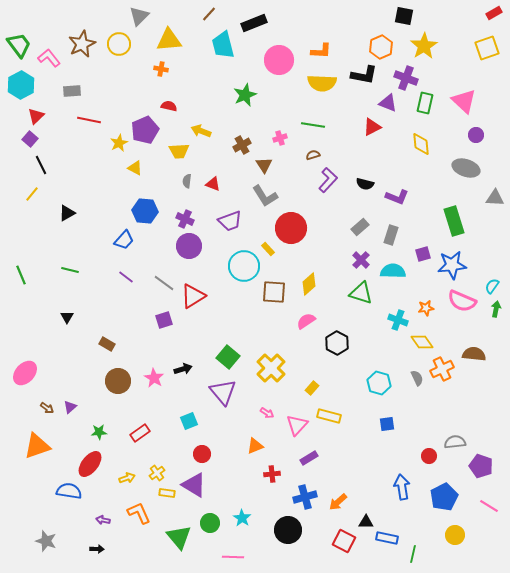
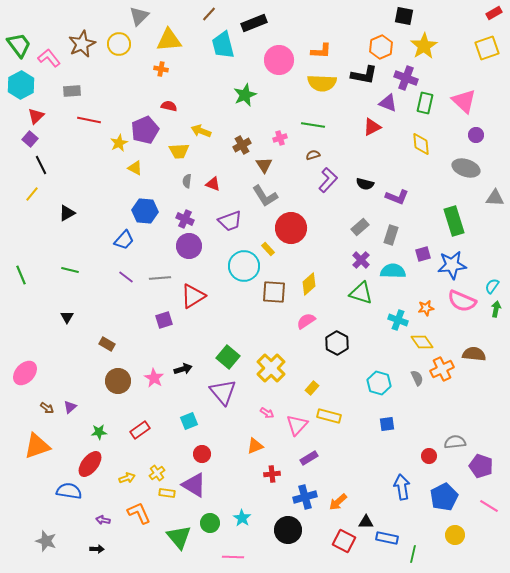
gray line at (164, 283): moved 4 px left, 5 px up; rotated 40 degrees counterclockwise
red rectangle at (140, 433): moved 3 px up
